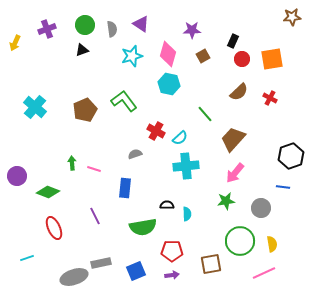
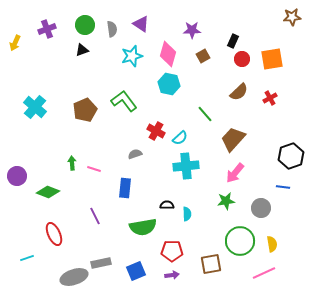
red cross at (270, 98): rotated 32 degrees clockwise
red ellipse at (54, 228): moved 6 px down
